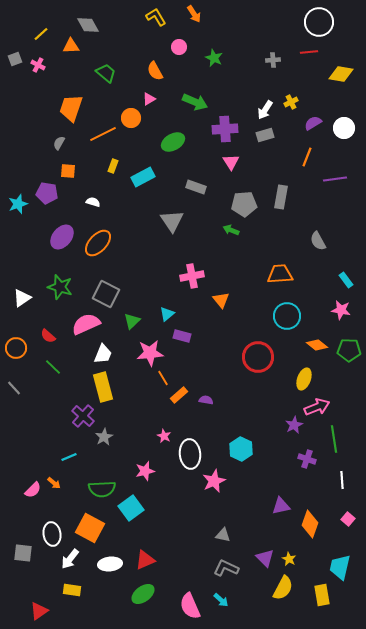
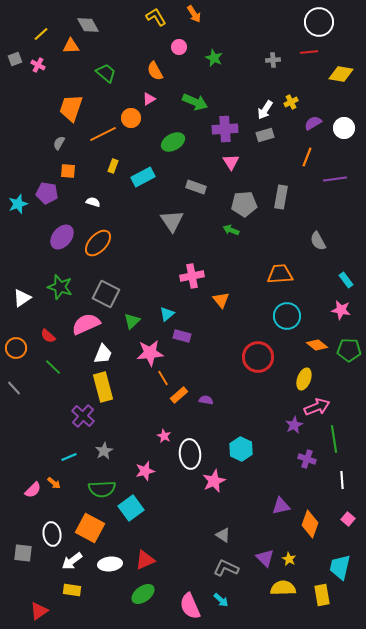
gray star at (104, 437): moved 14 px down
gray triangle at (223, 535): rotated 21 degrees clockwise
white arrow at (70, 559): moved 2 px right, 2 px down; rotated 15 degrees clockwise
yellow semicircle at (283, 588): rotated 120 degrees counterclockwise
